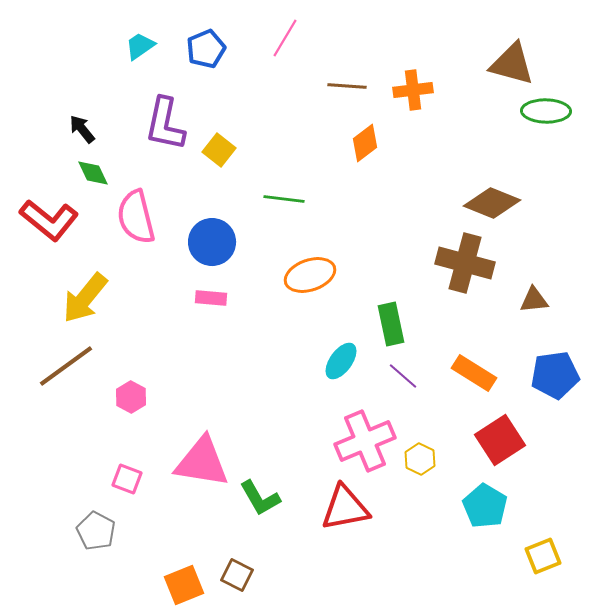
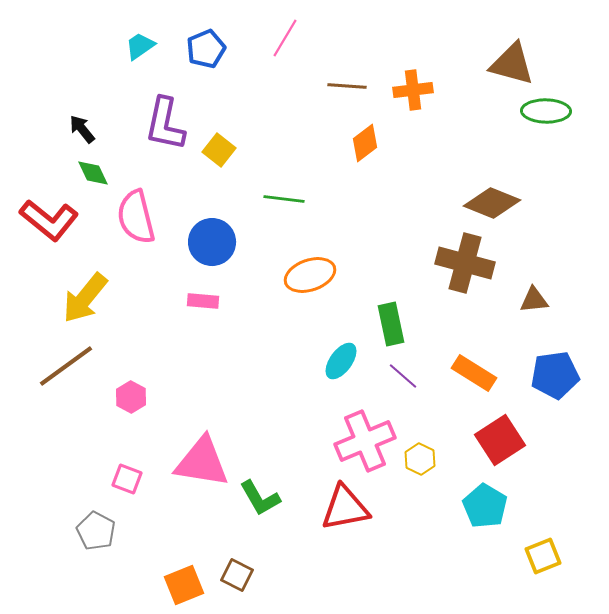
pink rectangle at (211, 298): moved 8 px left, 3 px down
